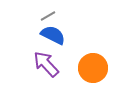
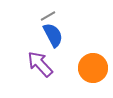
blue semicircle: rotated 35 degrees clockwise
purple arrow: moved 6 px left
